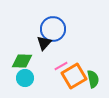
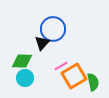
black triangle: moved 2 px left
green semicircle: moved 3 px down
